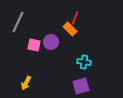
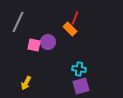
purple circle: moved 3 px left
cyan cross: moved 5 px left, 7 px down
